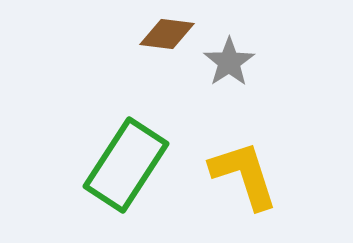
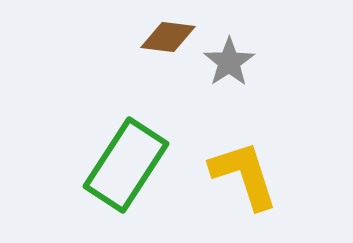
brown diamond: moved 1 px right, 3 px down
